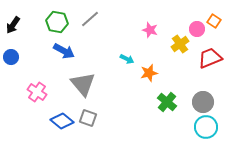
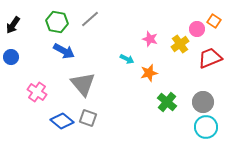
pink star: moved 9 px down
